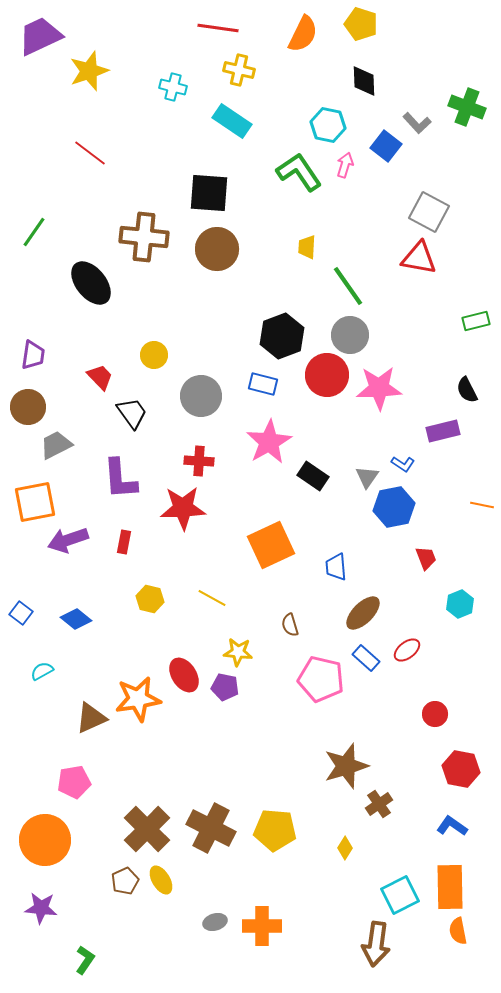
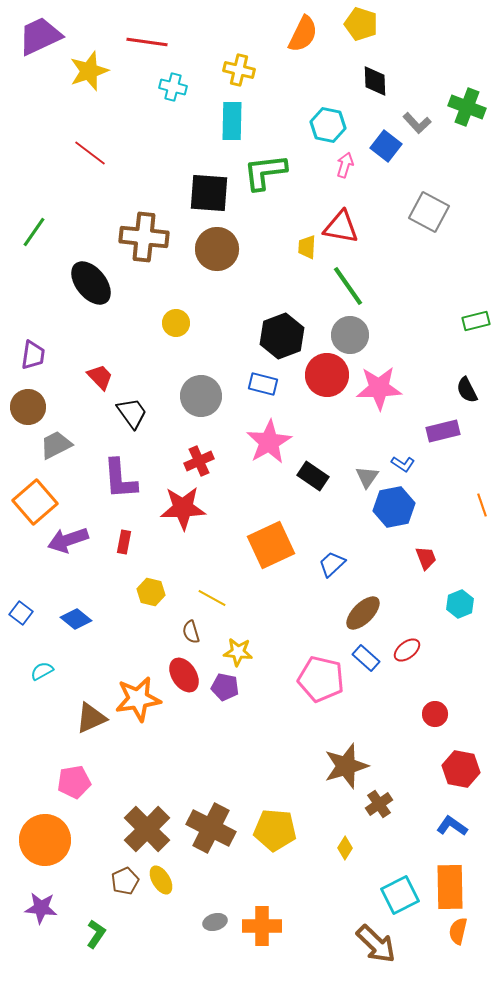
red line at (218, 28): moved 71 px left, 14 px down
black diamond at (364, 81): moved 11 px right
cyan rectangle at (232, 121): rotated 57 degrees clockwise
green L-shape at (299, 172): moved 34 px left; rotated 63 degrees counterclockwise
red triangle at (419, 258): moved 78 px left, 31 px up
yellow circle at (154, 355): moved 22 px right, 32 px up
red cross at (199, 461): rotated 28 degrees counterclockwise
orange square at (35, 502): rotated 30 degrees counterclockwise
orange line at (482, 505): rotated 60 degrees clockwise
blue trapezoid at (336, 567): moved 4 px left, 3 px up; rotated 52 degrees clockwise
yellow hexagon at (150, 599): moved 1 px right, 7 px up
brown semicircle at (290, 625): moved 99 px left, 7 px down
orange semicircle at (458, 931): rotated 24 degrees clockwise
brown arrow at (376, 944): rotated 54 degrees counterclockwise
green L-shape at (85, 960): moved 11 px right, 26 px up
